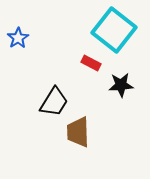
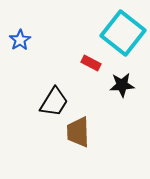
cyan square: moved 9 px right, 3 px down
blue star: moved 2 px right, 2 px down
black star: moved 1 px right
